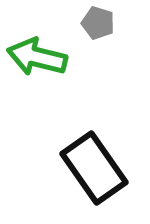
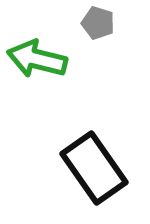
green arrow: moved 2 px down
